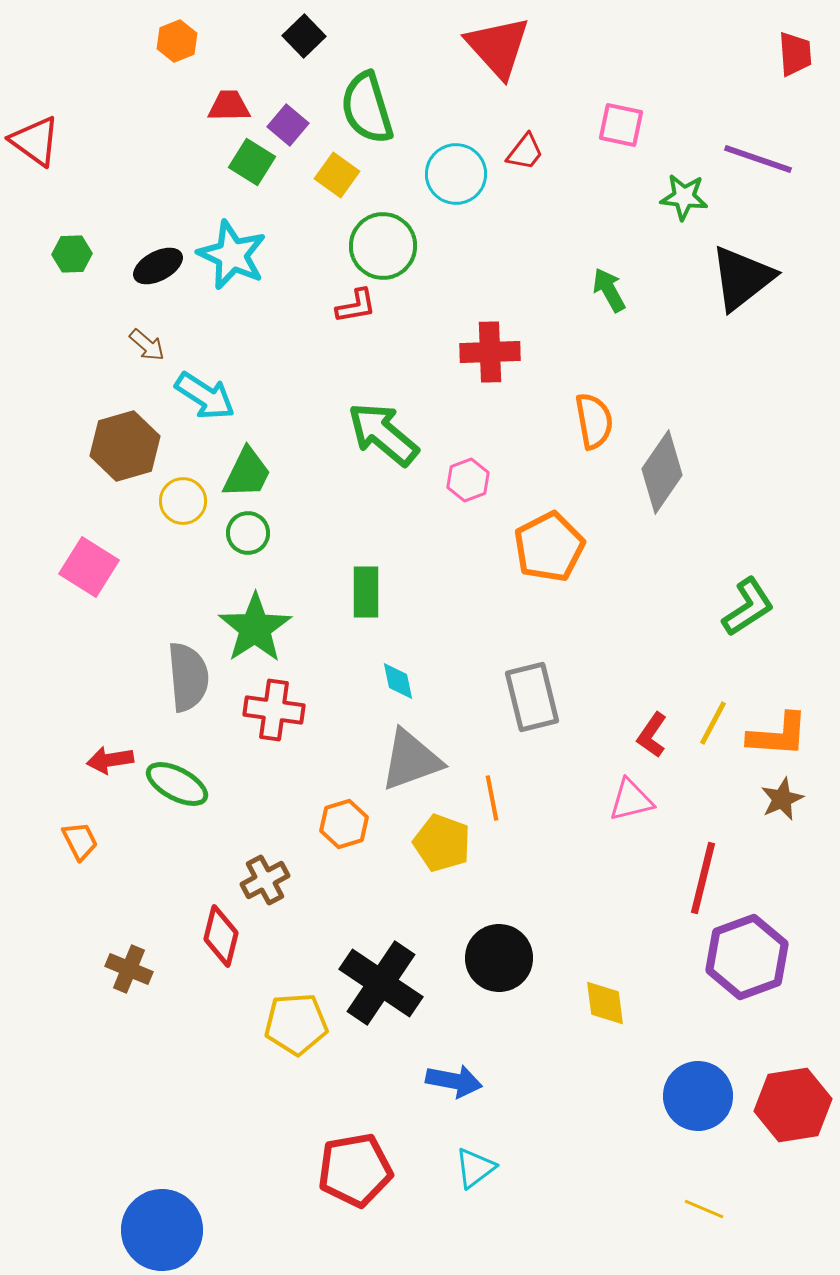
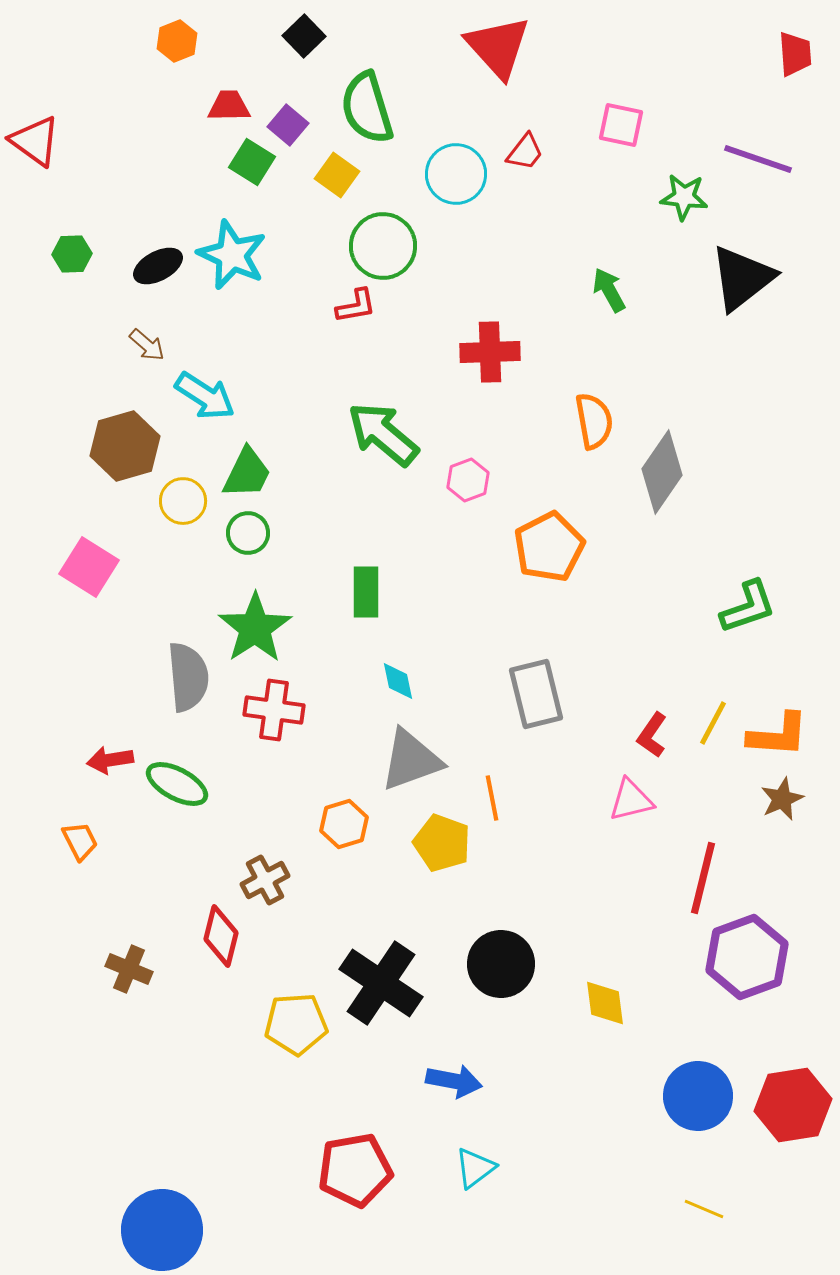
green L-shape at (748, 607): rotated 14 degrees clockwise
gray rectangle at (532, 697): moved 4 px right, 3 px up
black circle at (499, 958): moved 2 px right, 6 px down
